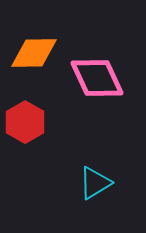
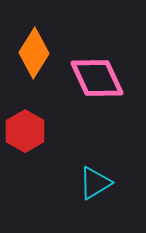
orange diamond: rotated 57 degrees counterclockwise
red hexagon: moved 9 px down
